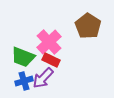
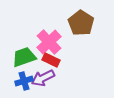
brown pentagon: moved 7 px left, 3 px up
green trapezoid: moved 1 px right; rotated 140 degrees clockwise
purple arrow: rotated 20 degrees clockwise
